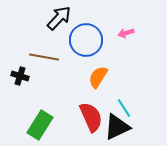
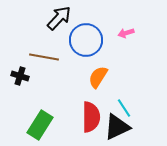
red semicircle: rotated 24 degrees clockwise
